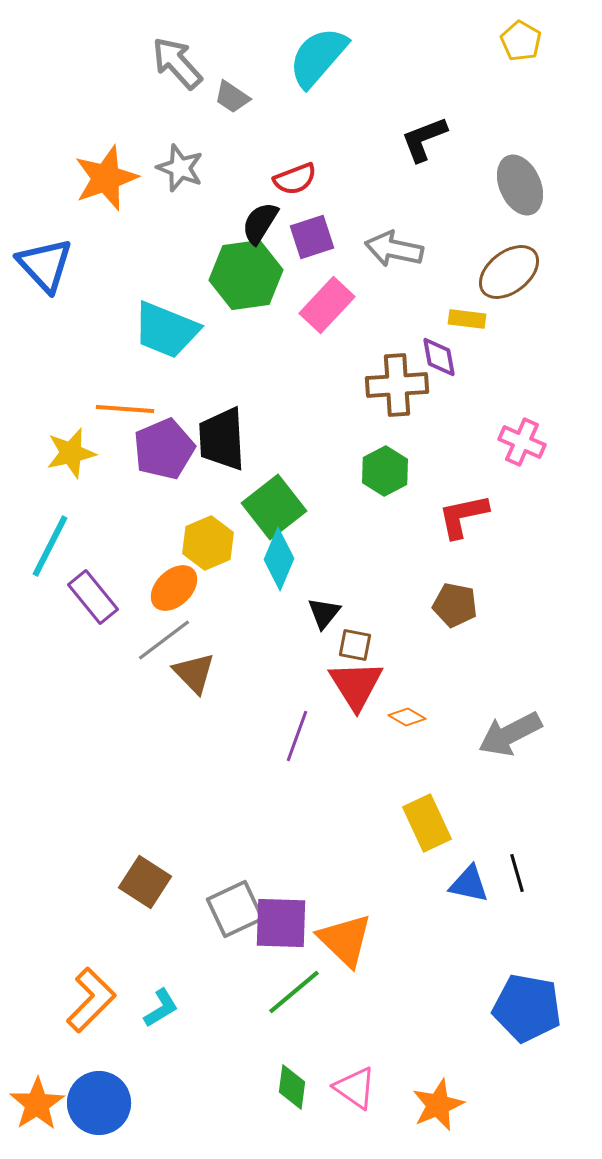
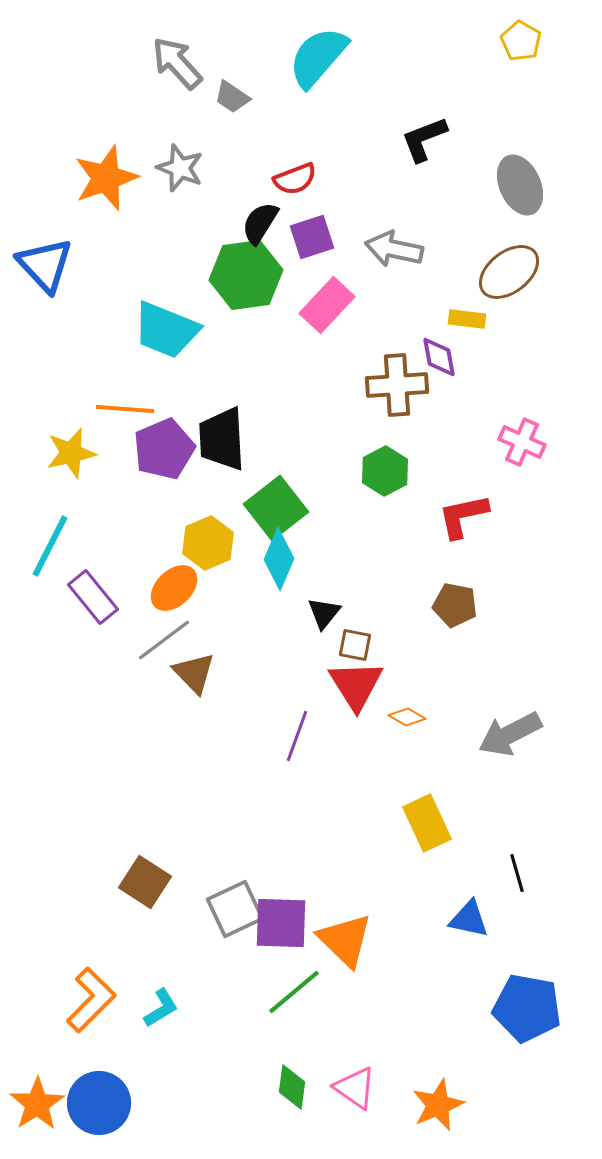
green square at (274, 507): moved 2 px right, 1 px down
blue triangle at (469, 884): moved 35 px down
